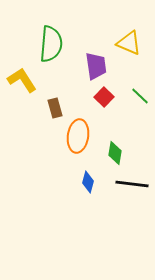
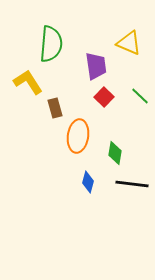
yellow L-shape: moved 6 px right, 2 px down
